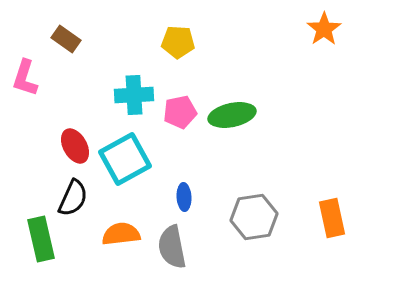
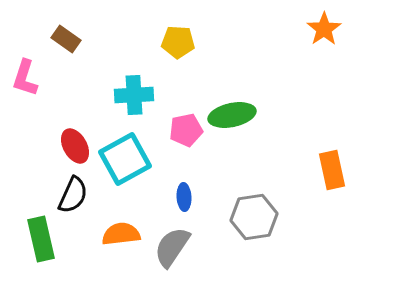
pink pentagon: moved 6 px right, 18 px down
black semicircle: moved 3 px up
orange rectangle: moved 48 px up
gray semicircle: rotated 45 degrees clockwise
